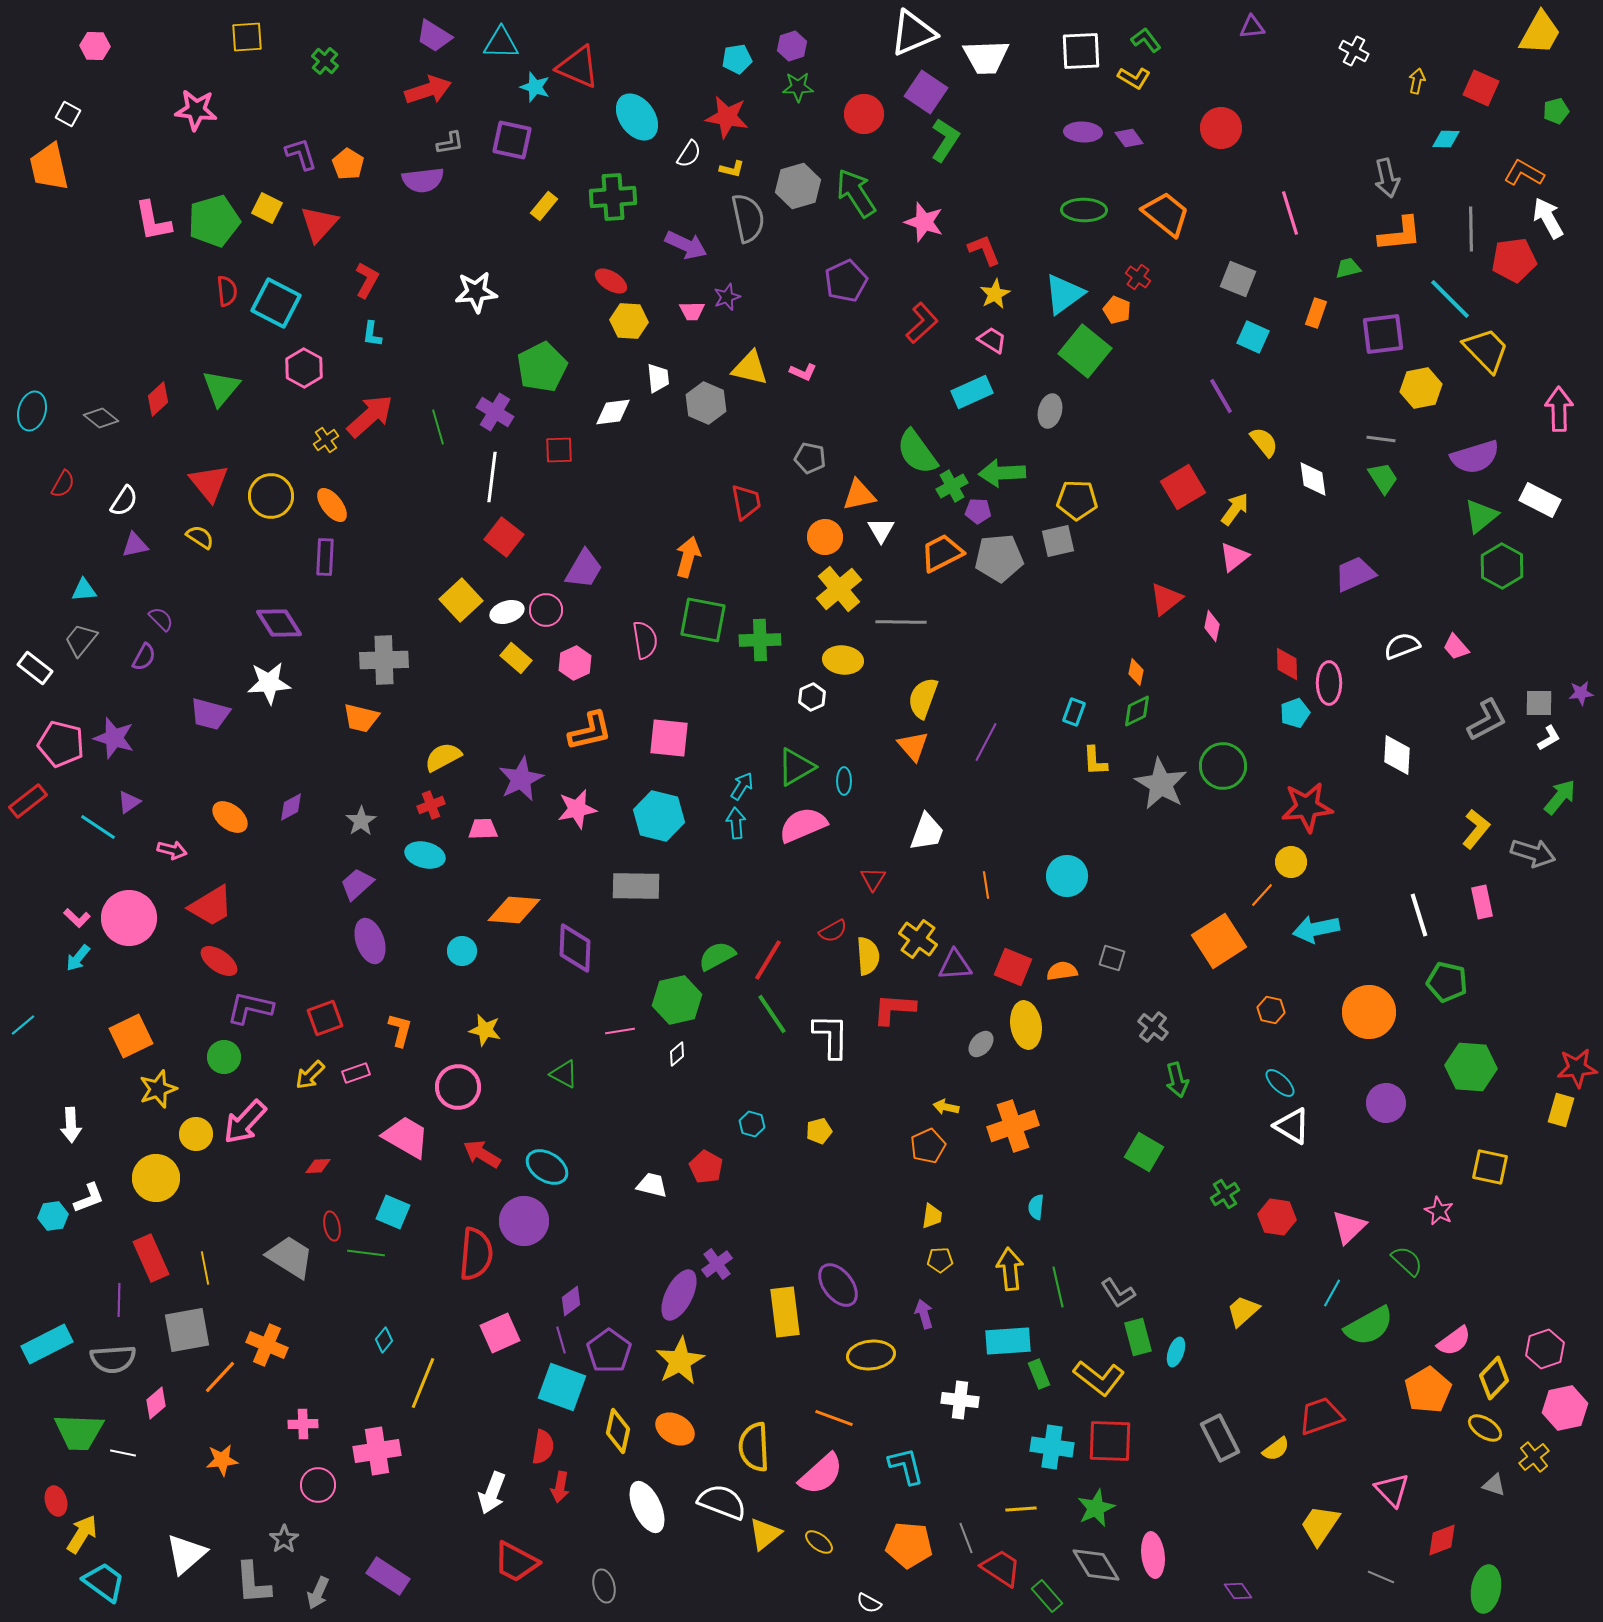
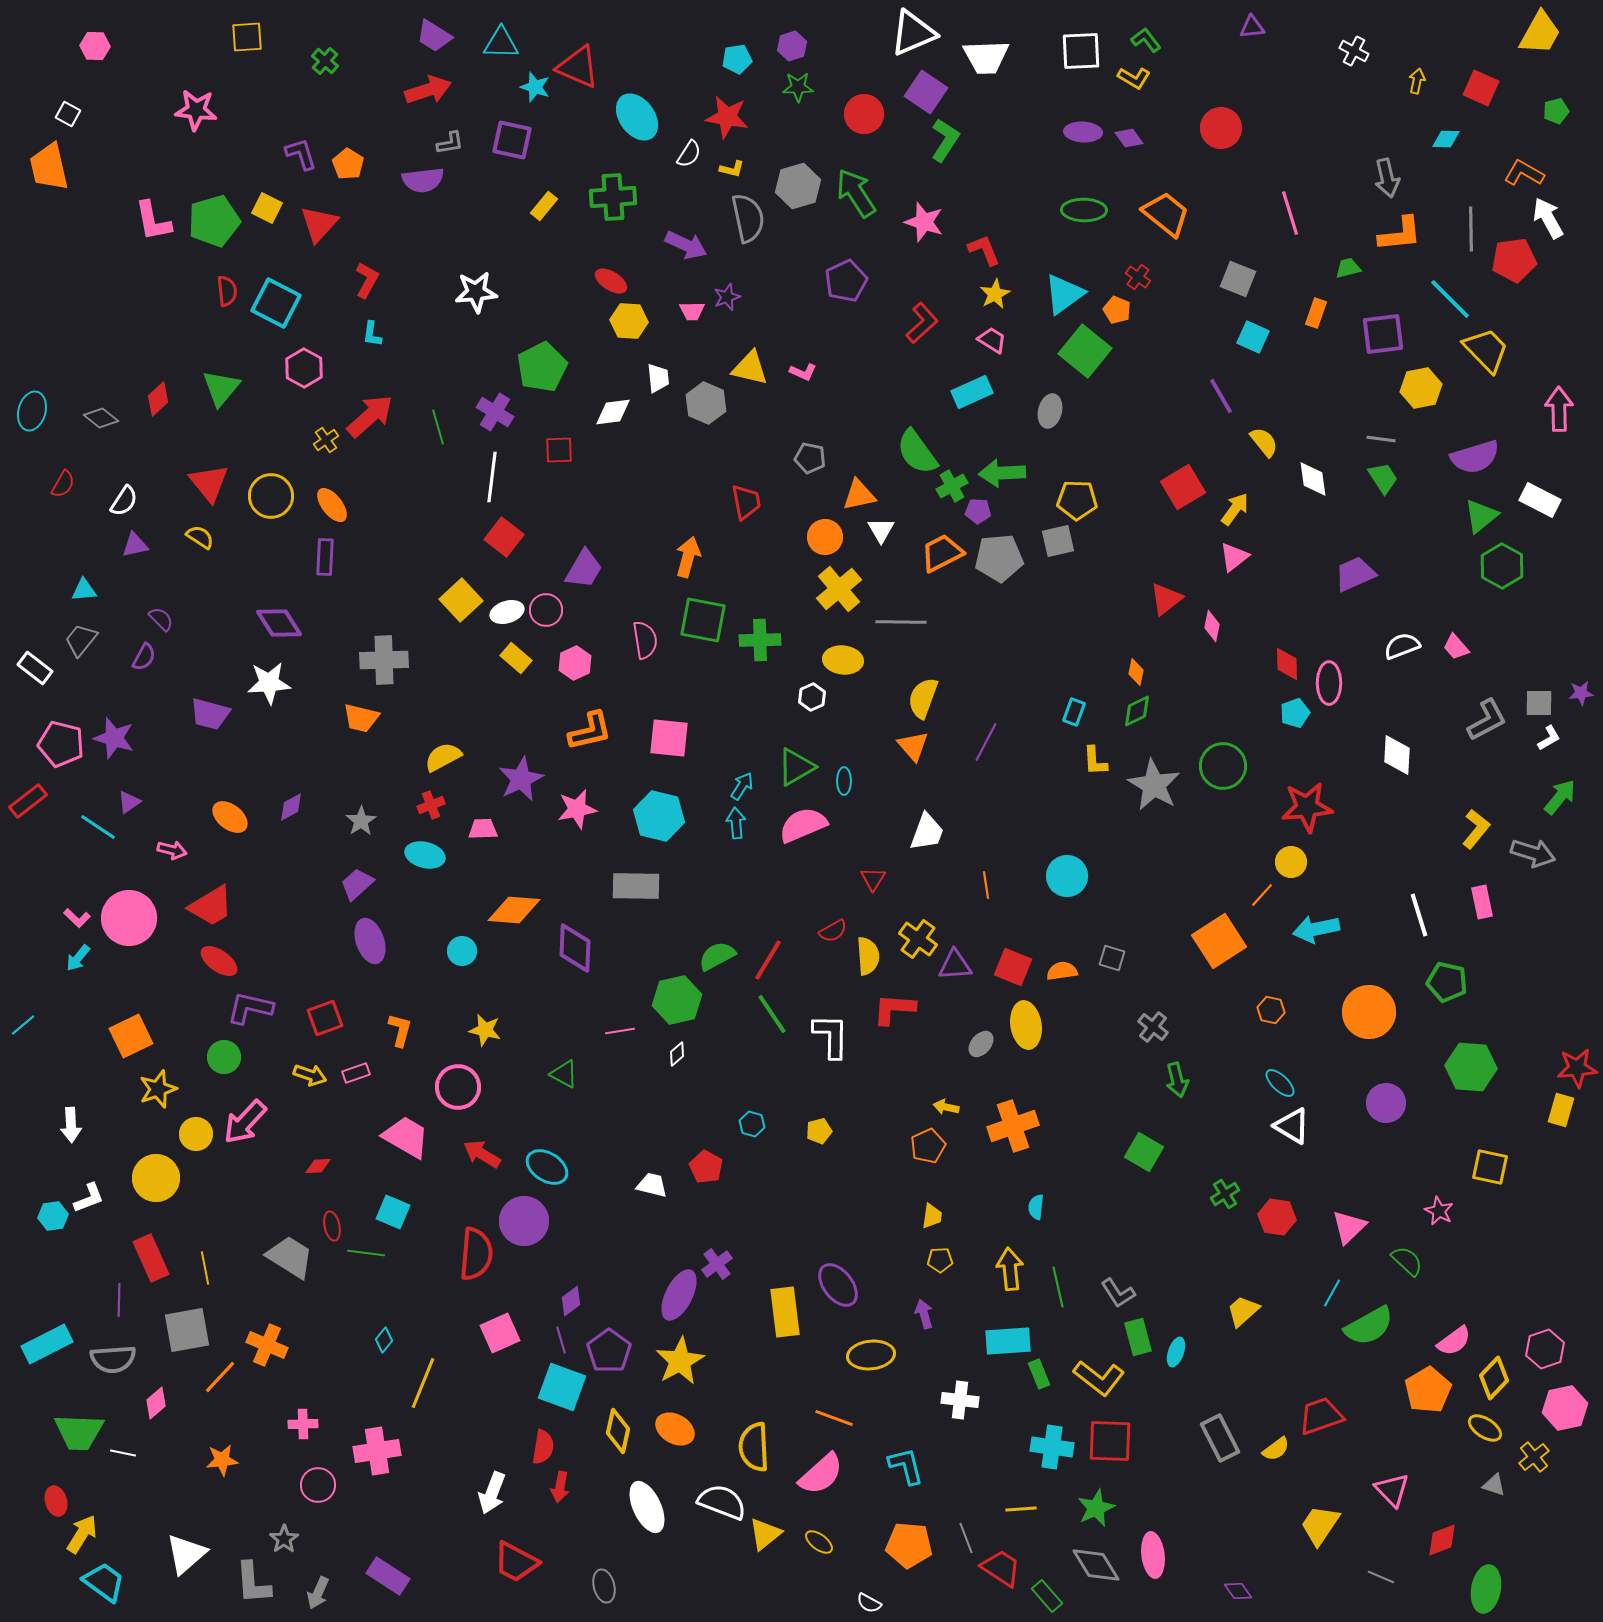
gray star at (1161, 784): moved 7 px left, 1 px down
yellow arrow at (310, 1075): rotated 116 degrees counterclockwise
